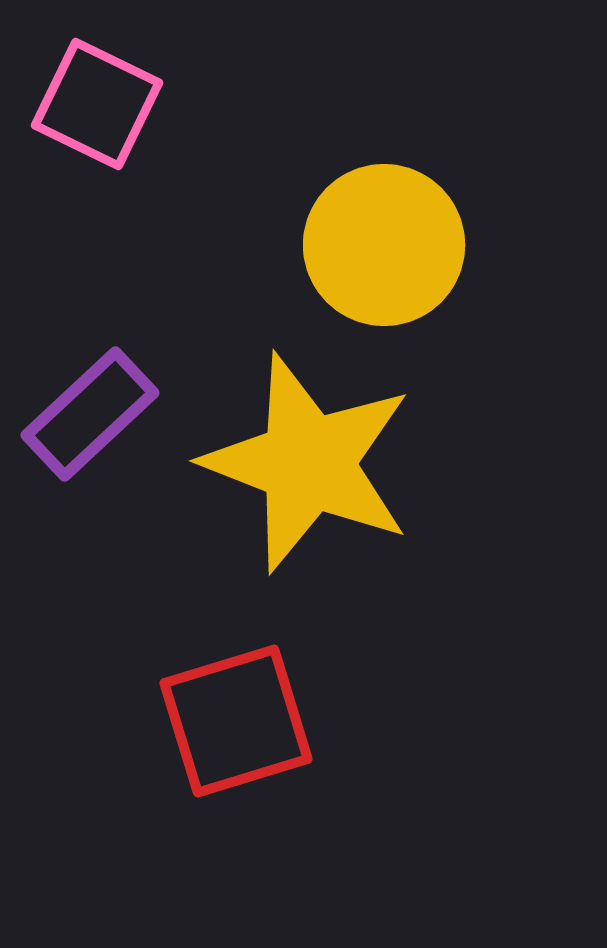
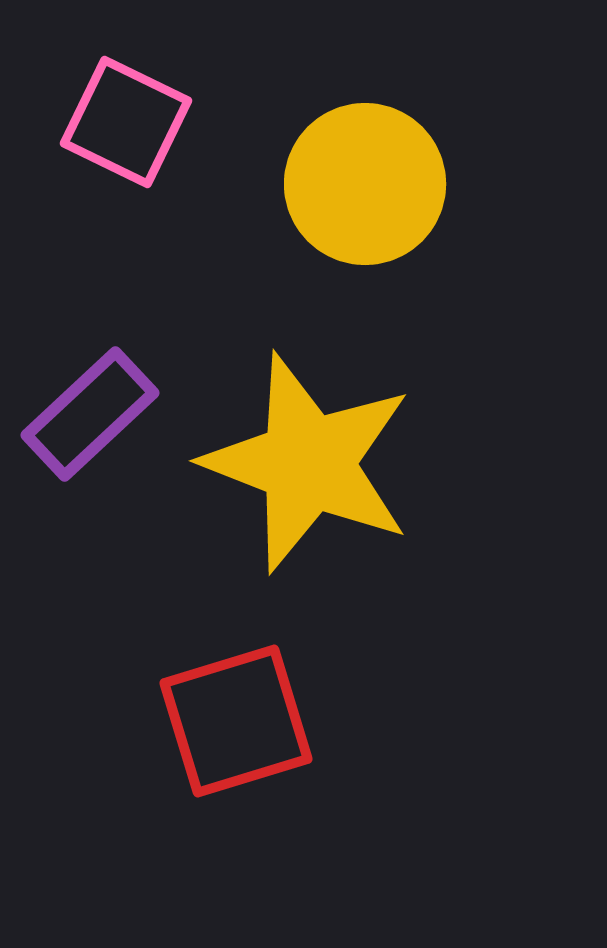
pink square: moved 29 px right, 18 px down
yellow circle: moved 19 px left, 61 px up
